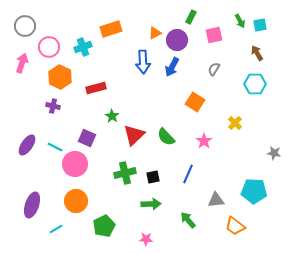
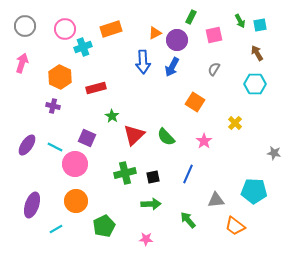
pink circle at (49, 47): moved 16 px right, 18 px up
